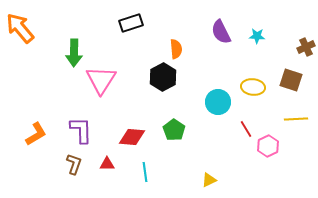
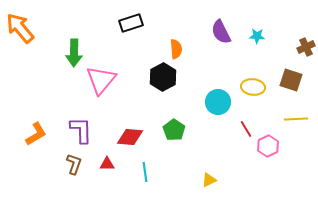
pink triangle: rotated 8 degrees clockwise
red diamond: moved 2 px left
